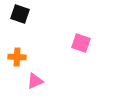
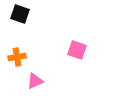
pink square: moved 4 px left, 7 px down
orange cross: rotated 12 degrees counterclockwise
